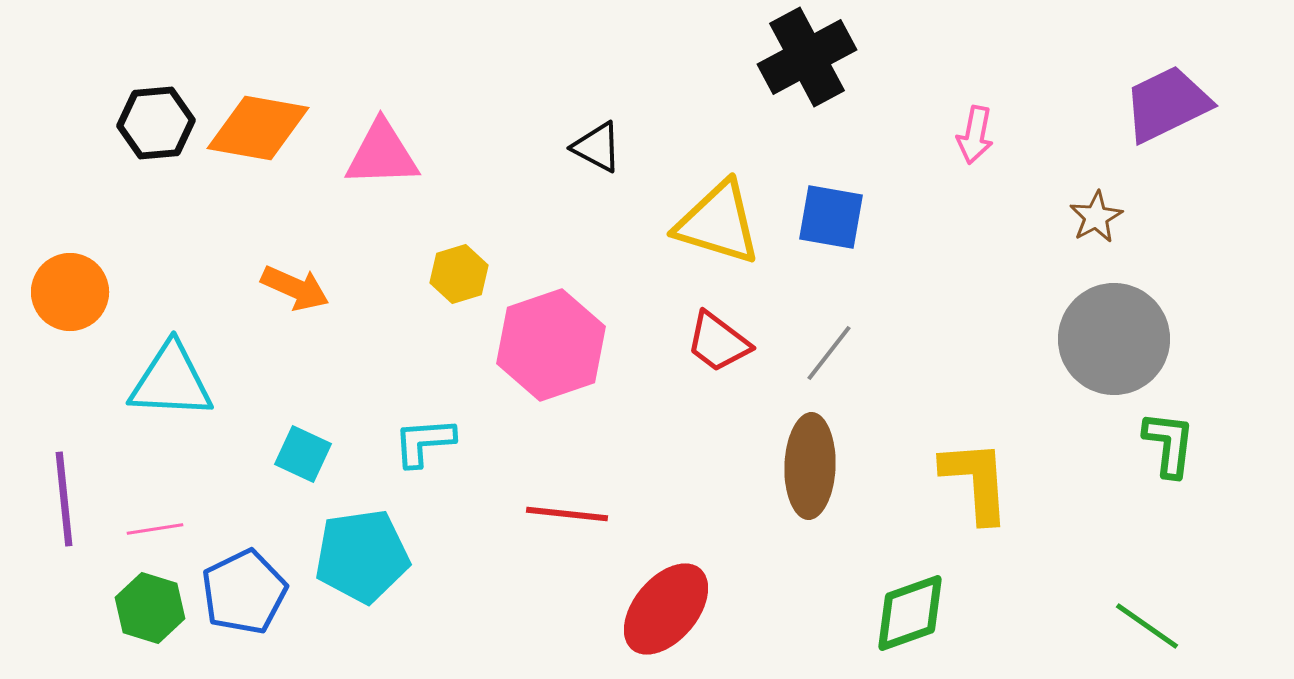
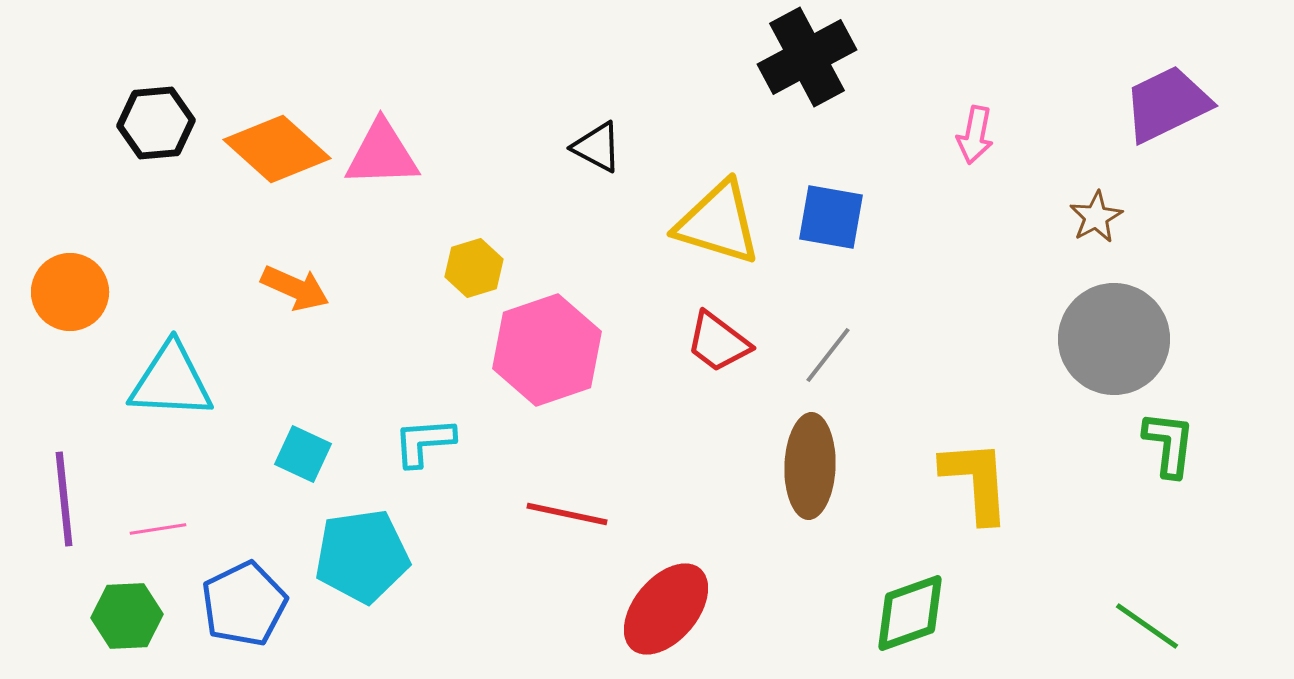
orange diamond: moved 19 px right, 21 px down; rotated 32 degrees clockwise
yellow hexagon: moved 15 px right, 6 px up
pink hexagon: moved 4 px left, 5 px down
gray line: moved 1 px left, 2 px down
red line: rotated 6 degrees clockwise
pink line: moved 3 px right
blue pentagon: moved 12 px down
green hexagon: moved 23 px left, 8 px down; rotated 20 degrees counterclockwise
